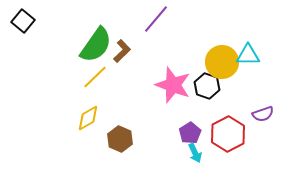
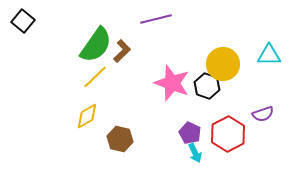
purple line: rotated 36 degrees clockwise
cyan triangle: moved 21 px right
yellow circle: moved 1 px right, 2 px down
pink star: moved 1 px left, 2 px up
yellow diamond: moved 1 px left, 2 px up
purple pentagon: rotated 15 degrees counterclockwise
brown hexagon: rotated 10 degrees counterclockwise
